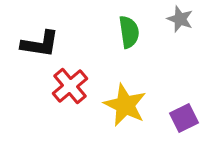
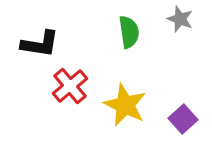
purple square: moved 1 px left, 1 px down; rotated 16 degrees counterclockwise
